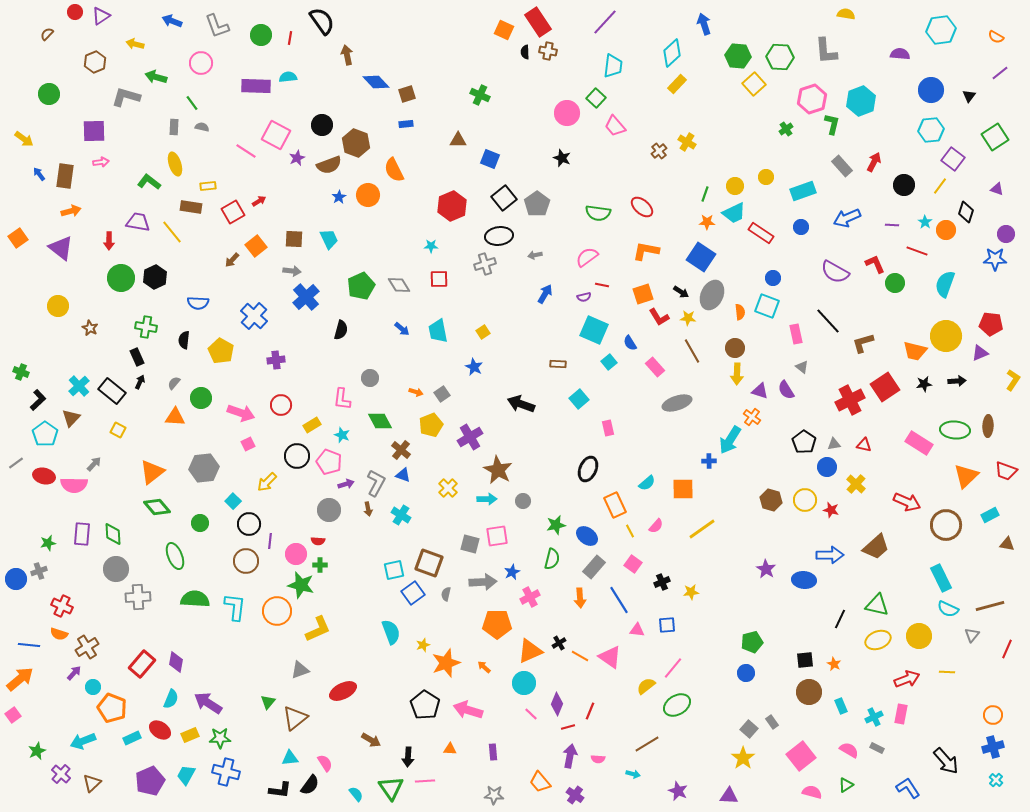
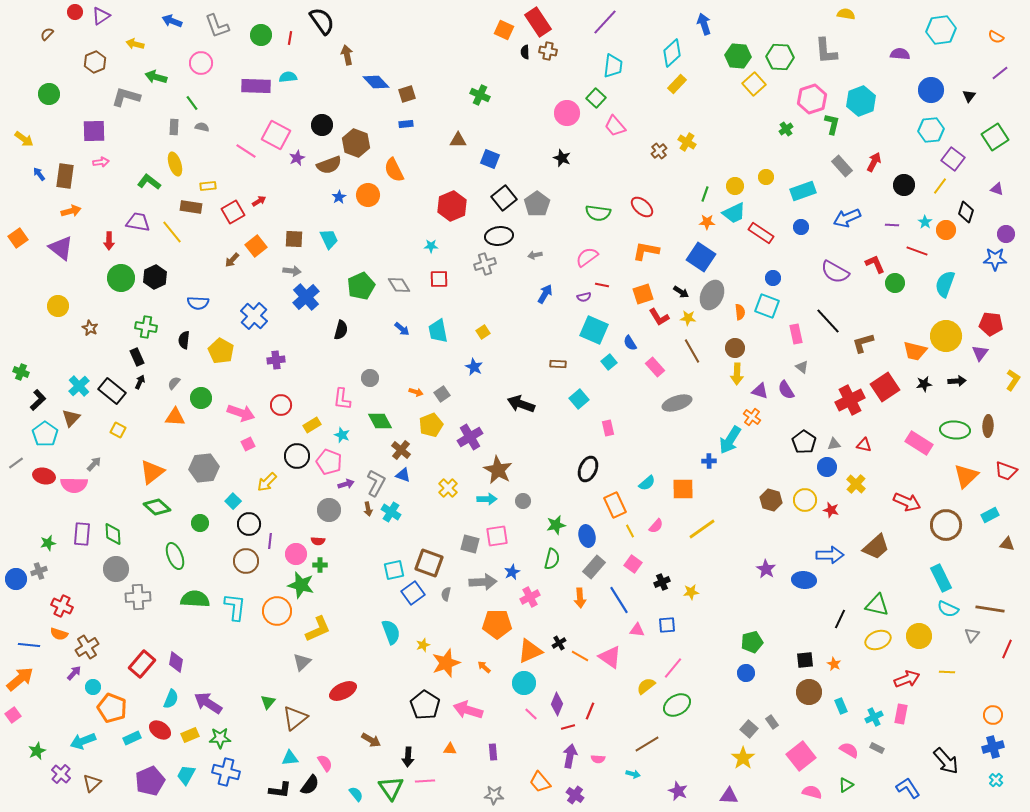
purple triangle at (980, 353): rotated 30 degrees counterclockwise
green diamond at (157, 507): rotated 8 degrees counterclockwise
cyan cross at (401, 515): moved 10 px left, 3 px up
blue ellipse at (587, 536): rotated 40 degrees clockwise
brown line at (990, 606): moved 3 px down; rotated 24 degrees clockwise
gray triangle at (300, 670): moved 2 px right, 8 px up; rotated 24 degrees counterclockwise
